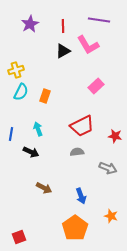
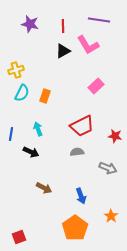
purple star: rotated 30 degrees counterclockwise
cyan semicircle: moved 1 px right, 1 px down
orange star: rotated 16 degrees clockwise
